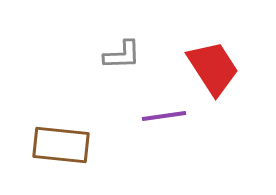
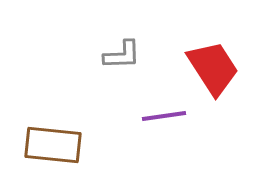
brown rectangle: moved 8 px left
